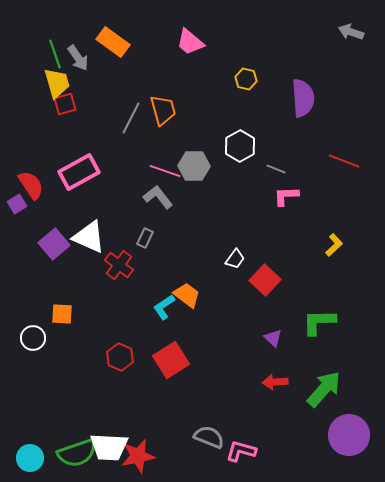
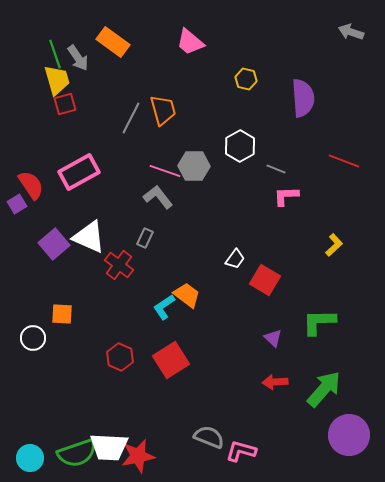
yellow trapezoid at (57, 83): moved 3 px up
red square at (265, 280): rotated 12 degrees counterclockwise
